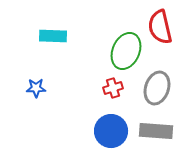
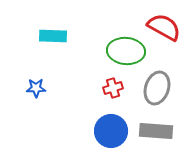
red semicircle: moved 4 px right; rotated 132 degrees clockwise
green ellipse: rotated 72 degrees clockwise
